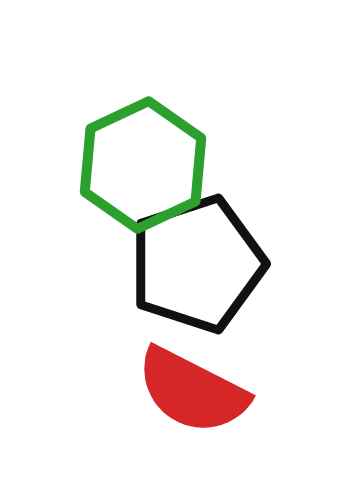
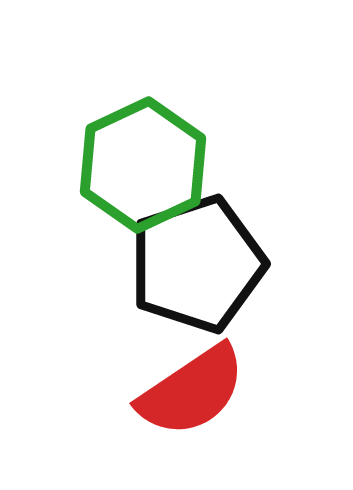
red semicircle: rotated 61 degrees counterclockwise
